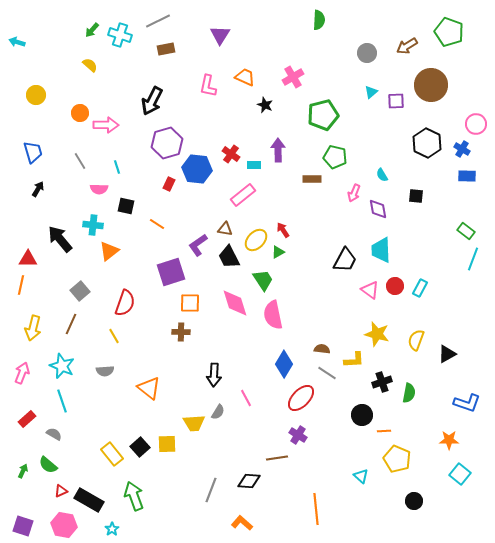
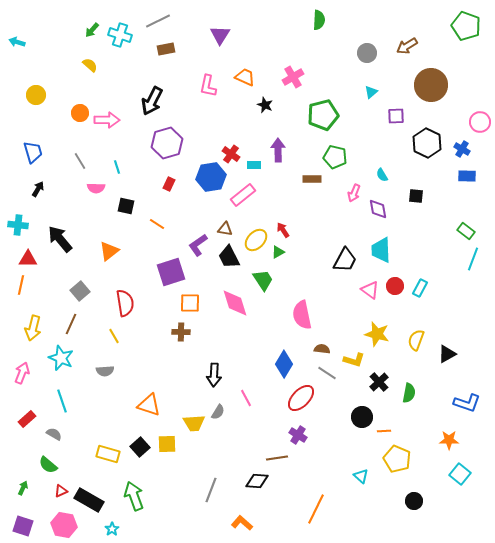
green pentagon at (449, 32): moved 17 px right, 6 px up
purple square at (396, 101): moved 15 px down
pink circle at (476, 124): moved 4 px right, 2 px up
pink arrow at (106, 125): moved 1 px right, 5 px up
blue hexagon at (197, 169): moved 14 px right, 8 px down; rotated 16 degrees counterclockwise
pink semicircle at (99, 189): moved 3 px left, 1 px up
cyan cross at (93, 225): moved 75 px left
red semicircle at (125, 303): rotated 28 degrees counterclockwise
pink semicircle at (273, 315): moved 29 px right
yellow L-shape at (354, 360): rotated 20 degrees clockwise
cyan star at (62, 366): moved 1 px left, 8 px up
black cross at (382, 382): moved 3 px left; rotated 24 degrees counterclockwise
orange triangle at (149, 388): moved 17 px down; rotated 20 degrees counterclockwise
black circle at (362, 415): moved 2 px down
yellow rectangle at (112, 454): moved 4 px left; rotated 35 degrees counterclockwise
green arrow at (23, 471): moved 17 px down
black diamond at (249, 481): moved 8 px right
orange line at (316, 509): rotated 32 degrees clockwise
